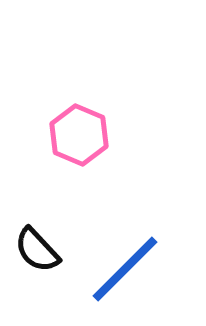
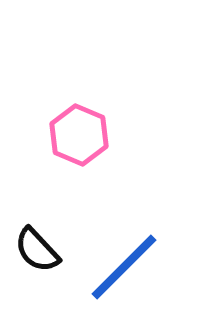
blue line: moved 1 px left, 2 px up
